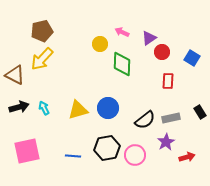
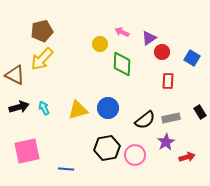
blue line: moved 7 px left, 13 px down
